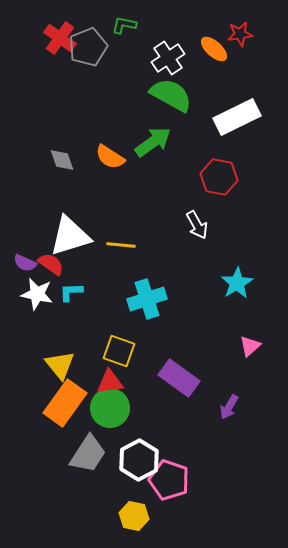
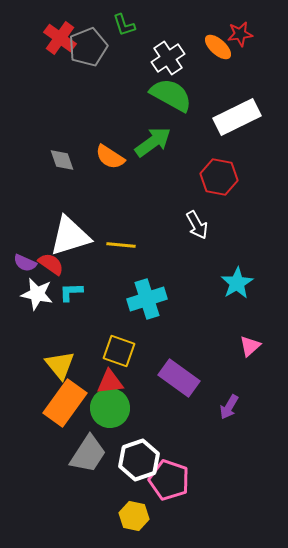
green L-shape: rotated 120 degrees counterclockwise
orange ellipse: moved 4 px right, 2 px up
white hexagon: rotated 9 degrees clockwise
